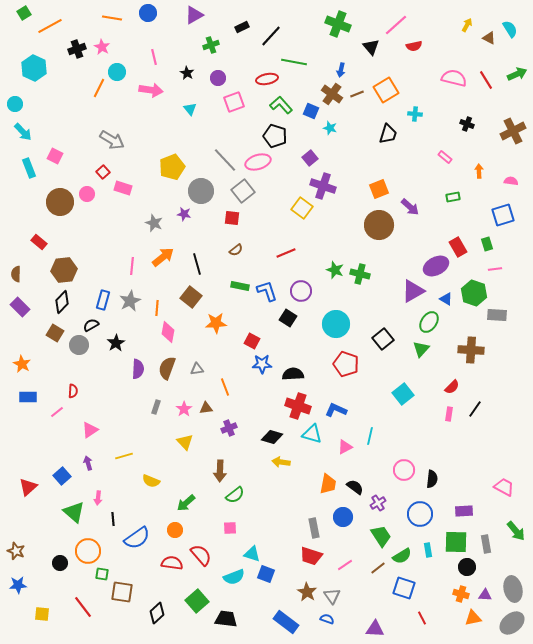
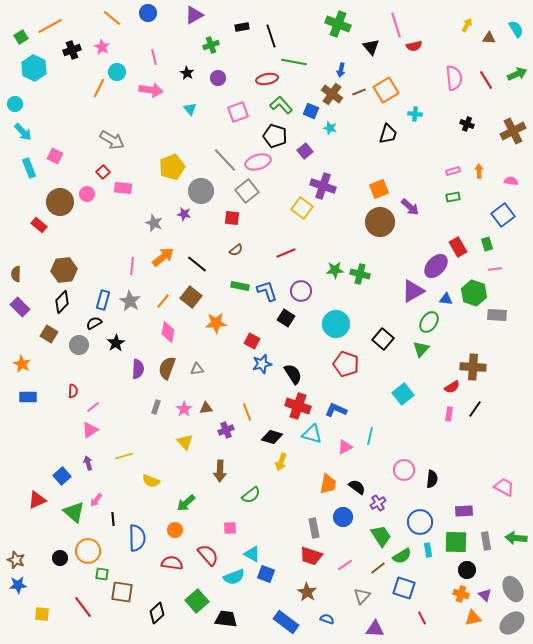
green square at (24, 13): moved 3 px left, 24 px down
orange line at (112, 18): rotated 30 degrees clockwise
pink line at (396, 25): rotated 65 degrees counterclockwise
black rectangle at (242, 27): rotated 16 degrees clockwise
cyan semicircle at (510, 29): moved 6 px right
black line at (271, 36): rotated 60 degrees counterclockwise
brown triangle at (489, 38): rotated 24 degrees counterclockwise
black cross at (77, 49): moved 5 px left, 1 px down
pink semicircle at (454, 78): rotated 70 degrees clockwise
brown line at (357, 94): moved 2 px right, 2 px up
pink square at (234, 102): moved 4 px right, 10 px down
pink rectangle at (445, 157): moved 8 px right, 14 px down; rotated 56 degrees counterclockwise
purple square at (310, 158): moved 5 px left, 7 px up
pink rectangle at (123, 188): rotated 12 degrees counterclockwise
gray square at (243, 191): moved 4 px right
blue square at (503, 215): rotated 20 degrees counterclockwise
brown circle at (379, 225): moved 1 px right, 3 px up
red rectangle at (39, 242): moved 17 px up
black line at (197, 264): rotated 35 degrees counterclockwise
purple ellipse at (436, 266): rotated 20 degrees counterclockwise
green star at (335, 270): rotated 24 degrees counterclockwise
blue triangle at (446, 299): rotated 24 degrees counterclockwise
gray star at (130, 301): rotated 15 degrees counterclockwise
orange line at (157, 308): moved 6 px right, 7 px up; rotated 35 degrees clockwise
black square at (288, 318): moved 2 px left
black semicircle at (91, 325): moved 3 px right, 2 px up
brown square at (55, 333): moved 6 px left, 1 px down
black square at (383, 339): rotated 10 degrees counterclockwise
brown cross at (471, 350): moved 2 px right, 17 px down
blue star at (262, 364): rotated 12 degrees counterclockwise
black semicircle at (293, 374): rotated 60 degrees clockwise
orange line at (225, 387): moved 22 px right, 25 px down
red semicircle at (452, 387): rotated 14 degrees clockwise
pink line at (57, 412): moved 36 px right, 5 px up
purple cross at (229, 428): moved 3 px left, 2 px down
yellow arrow at (281, 462): rotated 78 degrees counterclockwise
red triangle at (28, 487): moved 9 px right, 13 px down; rotated 18 degrees clockwise
black semicircle at (355, 487): moved 2 px right
green semicircle at (235, 495): moved 16 px right
pink arrow at (98, 498): moved 2 px left, 2 px down; rotated 32 degrees clockwise
blue circle at (420, 514): moved 8 px down
green arrow at (516, 531): moved 7 px down; rotated 135 degrees clockwise
blue semicircle at (137, 538): rotated 56 degrees counterclockwise
gray rectangle at (486, 544): moved 3 px up
brown star at (16, 551): moved 9 px down
cyan triangle at (252, 554): rotated 12 degrees clockwise
red semicircle at (201, 555): moved 7 px right
black circle at (60, 563): moved 5 px up
black circle at (467, 567): moved 3 px down
gray ellipse at (513, 589): rotated 15 degrees counterclockwise
purple triangle at (485, 595): rotated 40 degrees clockwise
gray triangle at (332, 596): moved 30 px right; rotated 18 degrees clockwise
